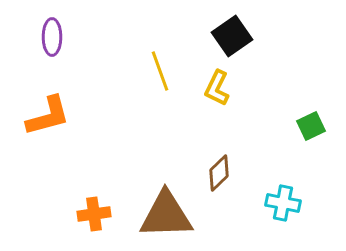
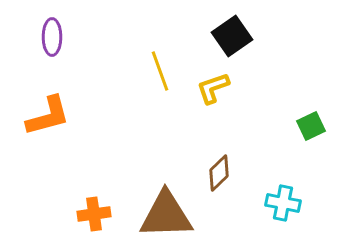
yellow L-shape: moved 4 px left; rotated 45 degrees clockwise
